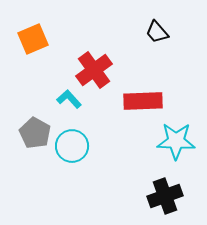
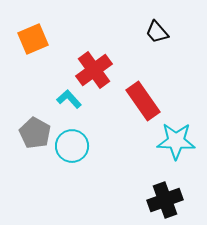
red rectangle: rotated 57 degrees clockwise
black cross: moved 4 px down
